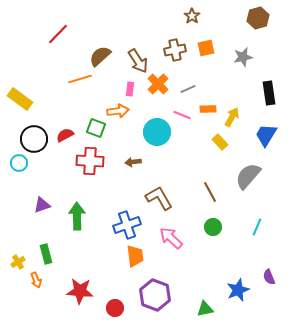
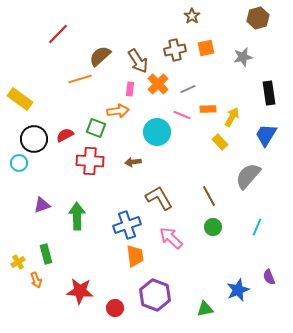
brown line at (210, 192): moved 1 px left, 4 px down
